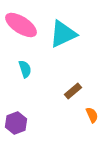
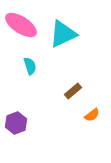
cyan semicircle: moved 5 px right, 3 px up
orange semicircle: rotated 77 degrees clockwise
